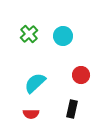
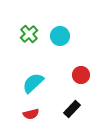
cyan circle: moved 3 px left
cyan semicircle: moved 2 px left
black rectangle: rotated 30 degrees clockwise
red semicircle: rotated 14 degrees counterclockwise
